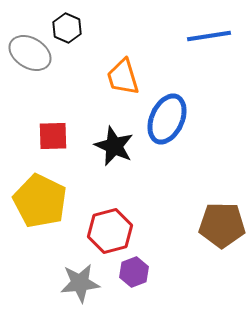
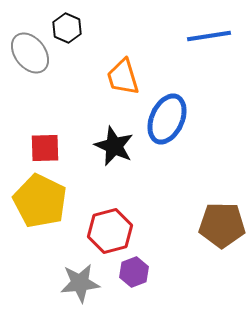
gray ellipse: rotated 21 degrees clockwise
red square: moved 8 px left, 12 px down
